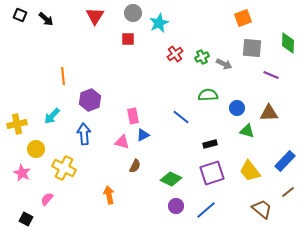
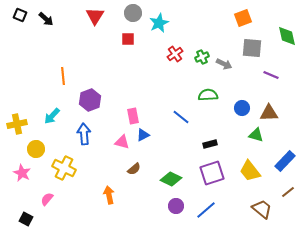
green diamond at (288, 43): moved 1 px left, 7 px up; rotated 15 degrees counterclockwise
blue circle at (237, 108): moved 5 px right
green triangle at (247, 131): moved 9 px right, 4 px down
brown semicircle at (135, 166): moved 1 px left, 3 px down; rotated 24 degrees clockwise
